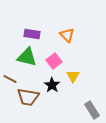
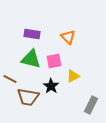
orange triangle: moved 1 px right, 2 px down
green triangle: moved 4 px right, 2 px down
pink square: rotated 28 degrees clockwise
yellow triangle: rotated 32 degrees clockwise
black star: moved 1 px left, 1 px down
gray rectangle: moved 1 px left, 5 px up; rotated 60 degrees clockwise
